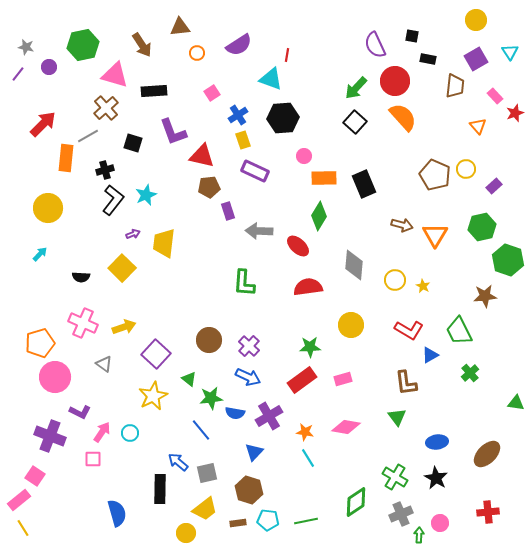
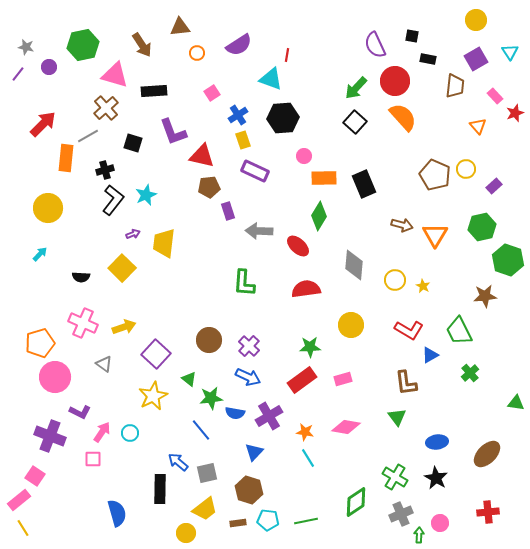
red semicircle at (308, 287): moved 2 px left, 2 px down
